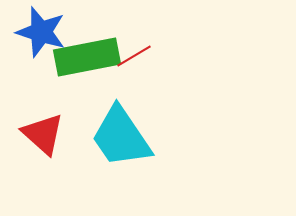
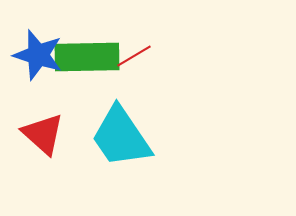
blue star: moved 3 px left, 23 px down
green rectangle: rotated 10 degrees clockwise
